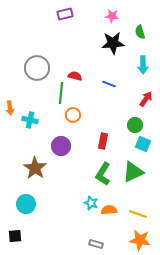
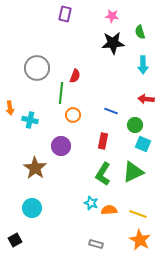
purple rectangle: rotated 63 degrees counterclockwise
red semicircle: rotated 96 degrees clockwise
blue line: moved 2 px right, 27 px down
red arrow: rotated 119 degrees counterclockwise
cyan circle: moved 6 px right, 4 px down
black square: moved 4 px down; rotated 24 degrees counterclockwise
orange star: rotated 20 degrees clockwise
